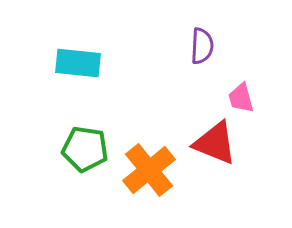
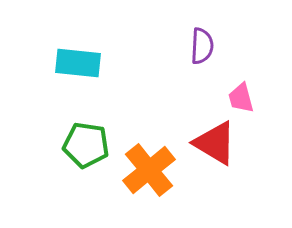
red triangle: rotated 9 degrees clockwise
green pentagon: moved 1 px right, 4 px up
